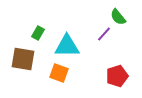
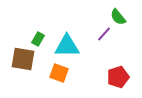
green rectangle: moved 6 px down
red pentagon: moved 1 px right, 1 px down
